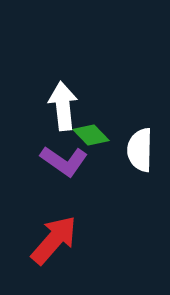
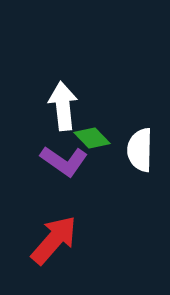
green diamond: moved 1 px right, 3 px down
